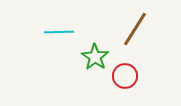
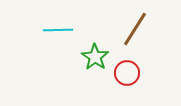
cyan line: moved 1 px left, 2 px up
red circle: moved 2 px right, 3 px up
